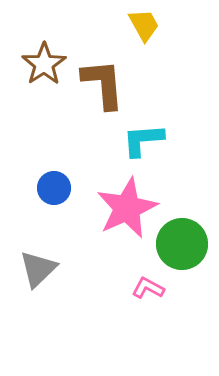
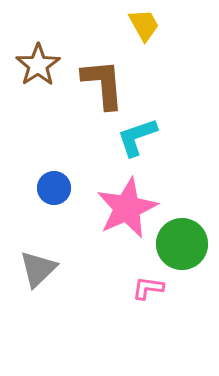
brown star: moved 6 px left, 1 px down
cyan L-shape: moved 6 px left, 3 px up; rotated 15 degrees counterclockwise
pink L-shape: rotated 20 degrees counterclockwise
